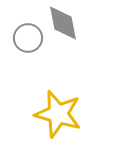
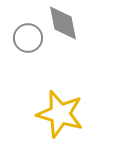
yellow star: moved 2 px right
